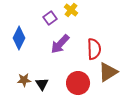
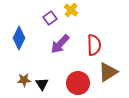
red semicircle: moved 4 px up
